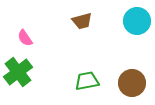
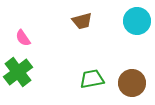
pink semicircle: moved 2 px left
green trapezoid: moved 5 px right, 2 px up
